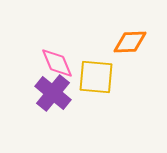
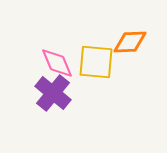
yellow square: moved 15 px up
